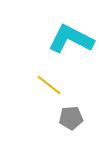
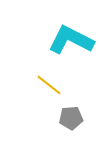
cyan L-shape: moved 1 px down
